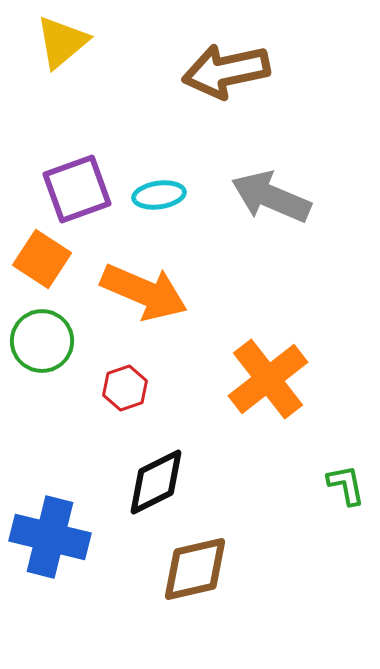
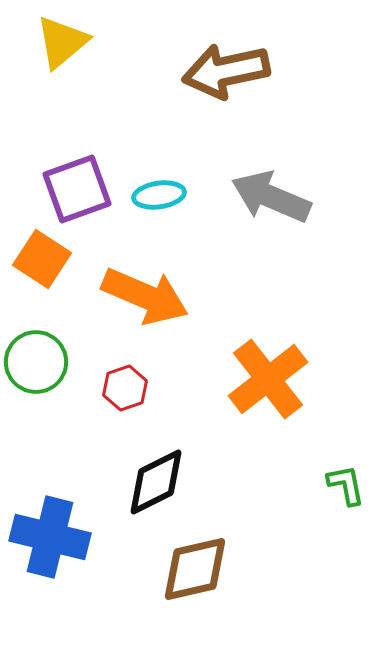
orange arrow: moved 1 px right, 4 px down
green circle: moved 6 px left, 21 px down
